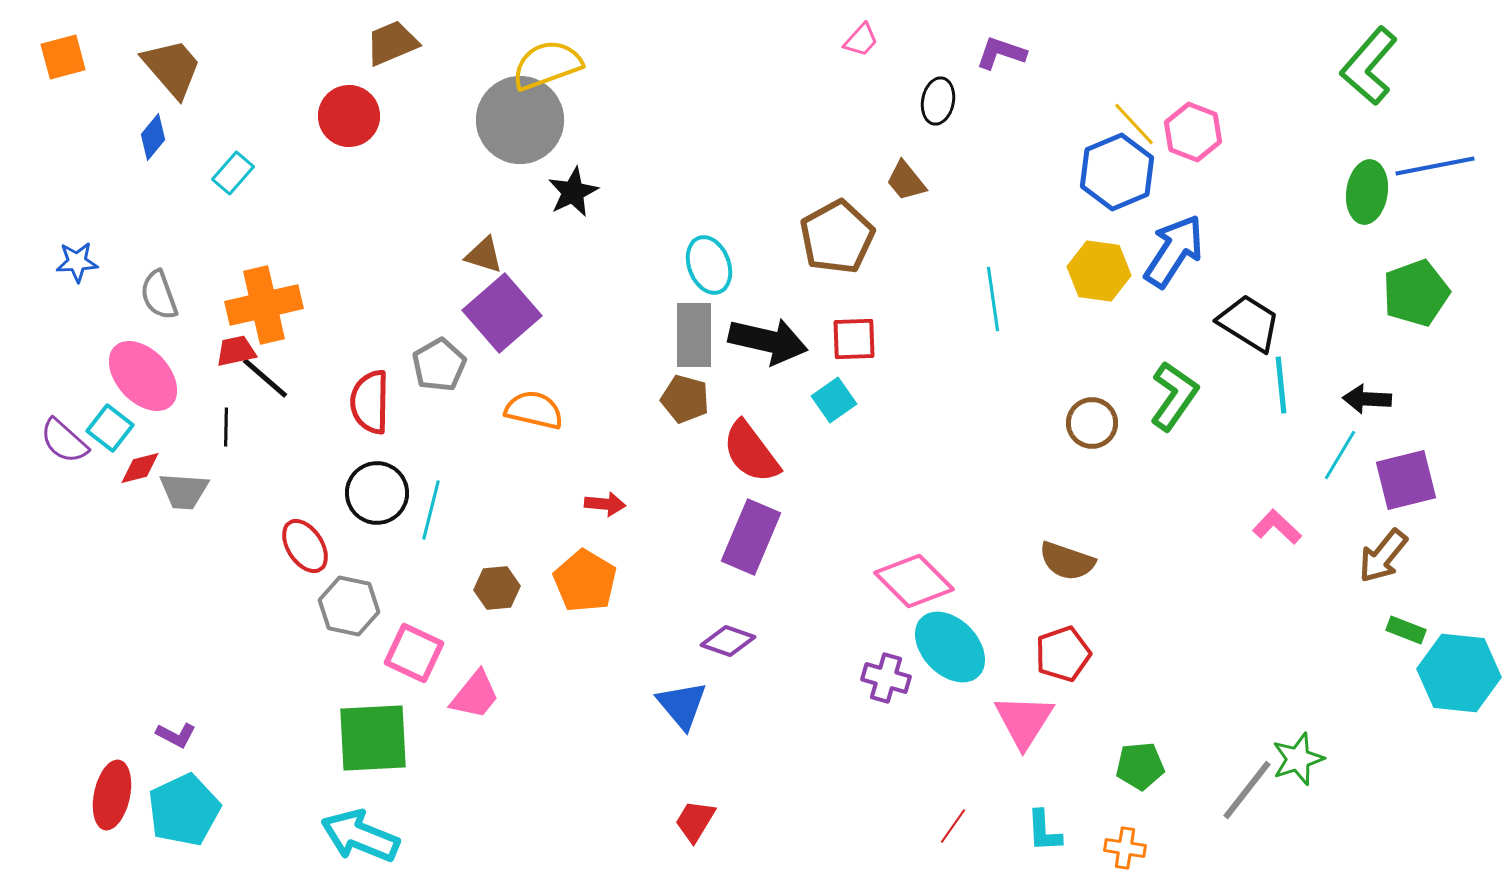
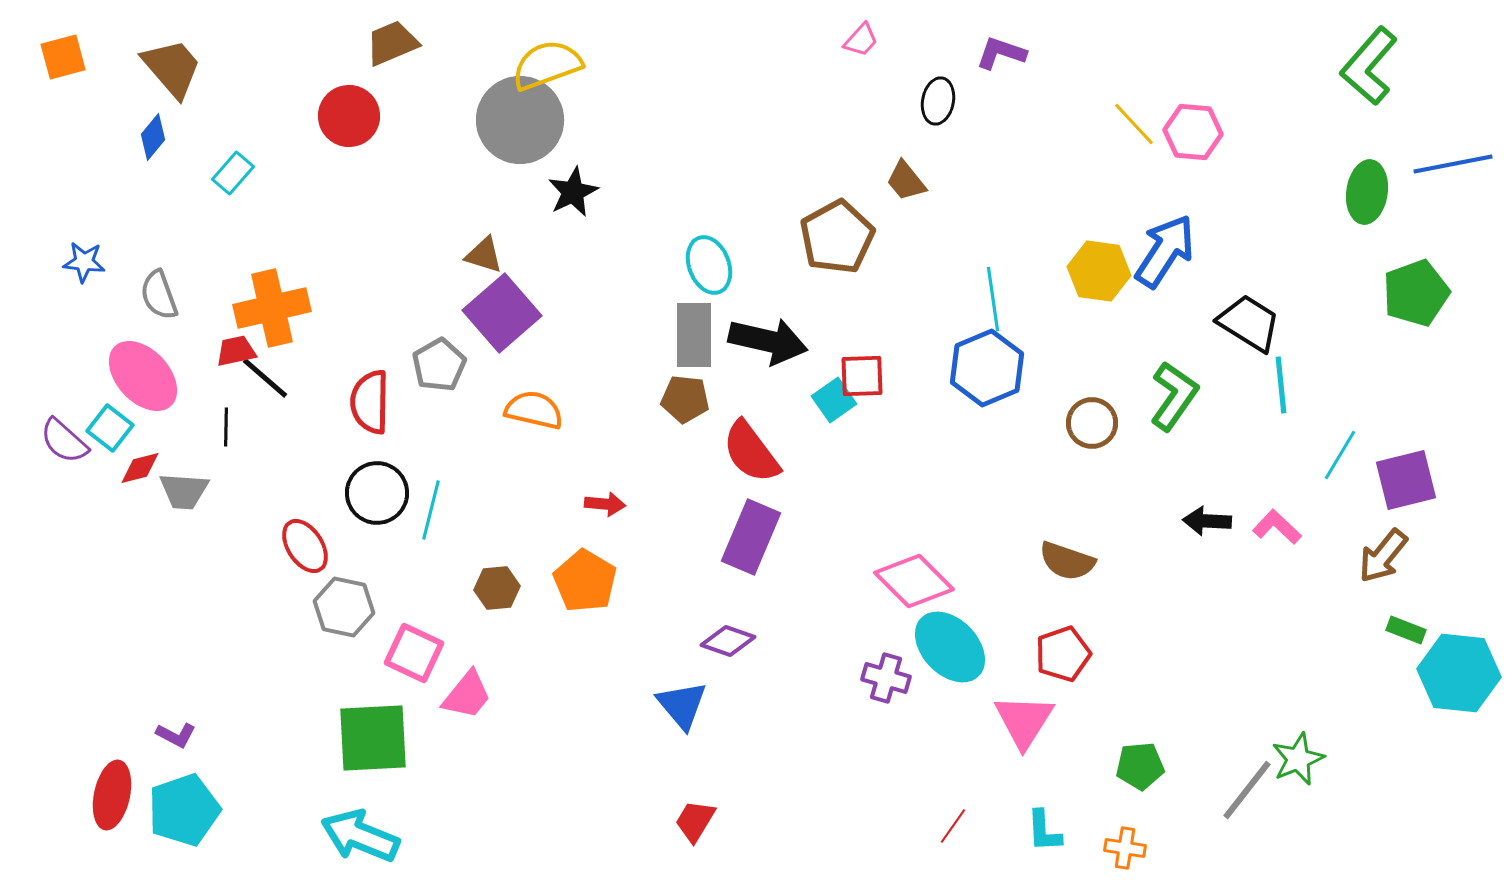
pink hexagon at (1193, 132): rotated 16 degrees counterclockwise
blue line at (1435, 166): moved 18 px right, 2 px up
blue hexagon at (1117, 172): moved 130 px left, 196 px down
blue arrow at (1174, 251): moved 9 px left
blue star at (77, 262): moved 7 px right; rotated 9 degrees clockwise
orange cross at (264, 305): moved 8 px right, 3 px down
red square at (854, 339): moved 8 px right, 37 px down
brown pentagon at (685, 399): rotated 9 degrees counterclockwise
black arrow at (1367, 399): moved 160 px left, 122 px down
gray hexagon at (349, 606): moved 5 px left, 1 px down
pink trapezoid at (475, 695): moved 8 px left
green star at (1298, 759): rotated 4 degrees counterclockwise
cyan pentagon at (184, 810): rotated 6 degrees clockwise
